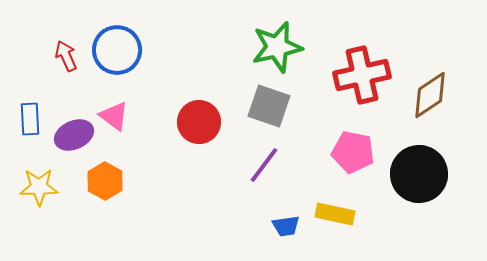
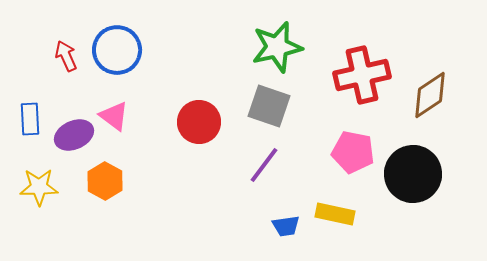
black circle: moved 6 px left
